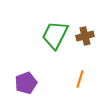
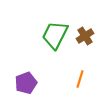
brown cross: rotated 18 degrees counterclockwise
